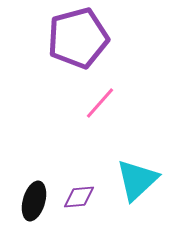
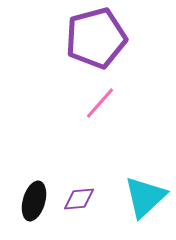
purple pentagon: moved 18 px right
cyan triangle: moved 8 px right, 17 px down
purple diamond: moved 2 px down
